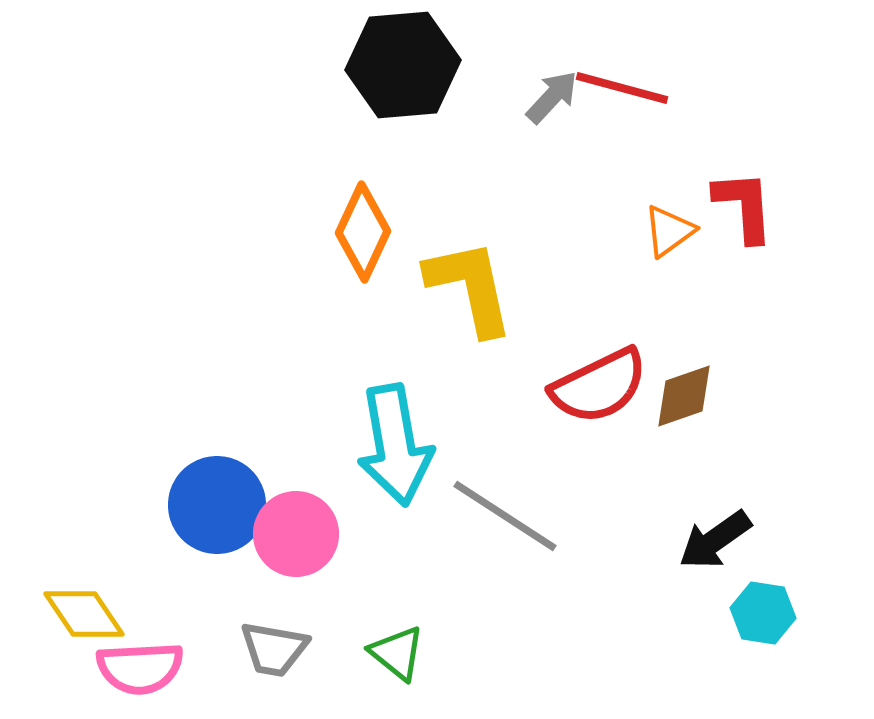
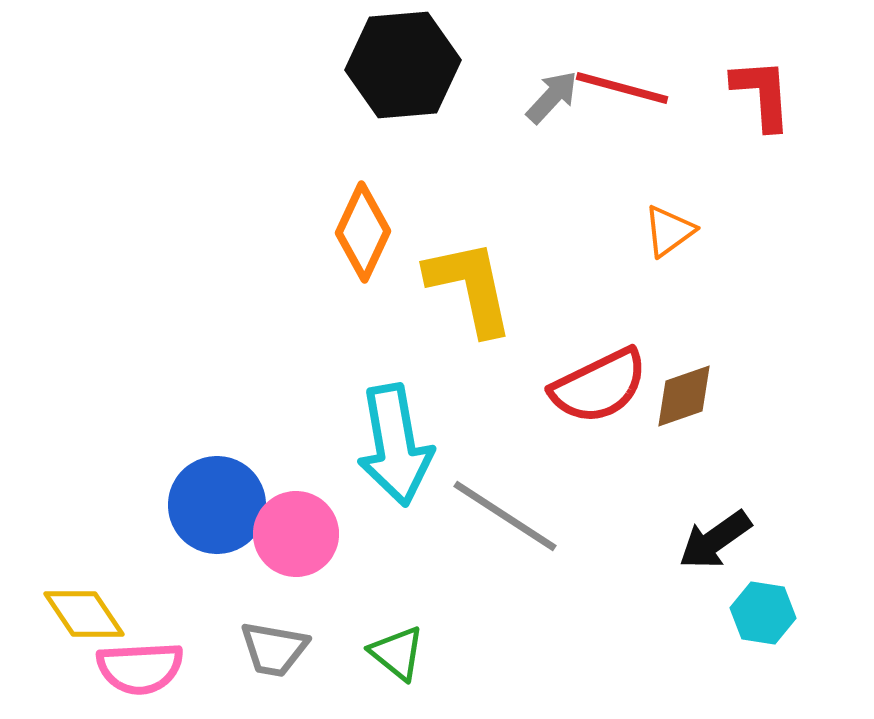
red L-shape: moved 18 px right, 112 px up
